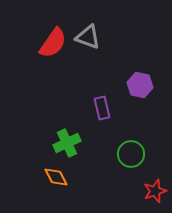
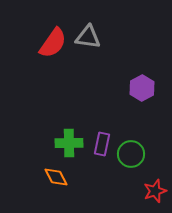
gray triangle: rotated 12 degrees counterclockwise
purple hexagon: moved 2 px right, 3 px down; rotated 20 degrees clockwise
purple rectangle: moved 36 px down; rotated 25 degrees clockwise
green cross: moved 2 px right; rotated 24 degrees clockwise
